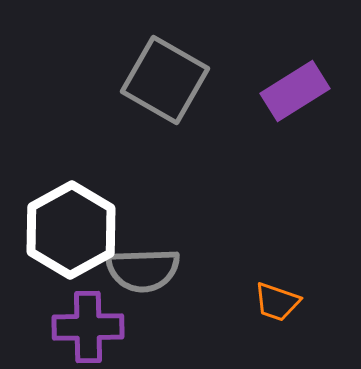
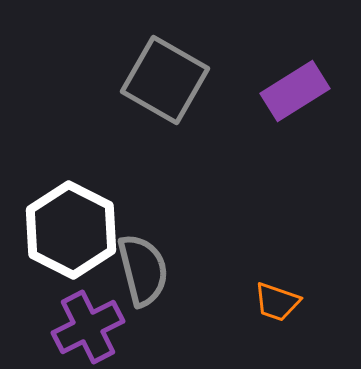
white hexagon: rotated 4 degrees counterclockwise
gray semicircle: rotated 102 degrees counterclockwise
purple cross: rotated 26 degrees counterclockwise
